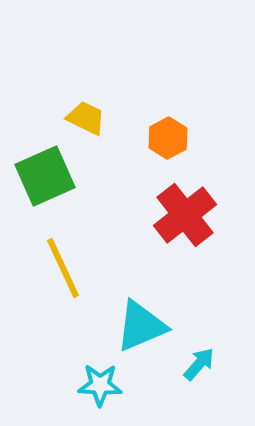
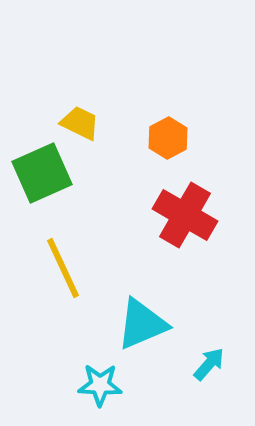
yellow trapezoid: moved 6 px left, 5 px down
green square: moved 3 px left, 3 px up
red cross: rotated 22 degrees counterclockwise
cyan triangle: moved 1 px right, 2 px up
cyan arrow: moved 10 px right
